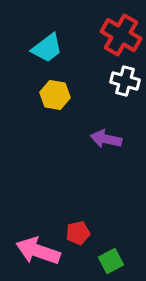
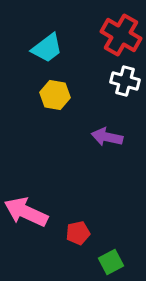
purple arrow: moved 1 px right, 2 px up
pink arrow: moved 12 px left, 39 px up; rotated 6 degrees clockwise
green square: moved 1 px down
